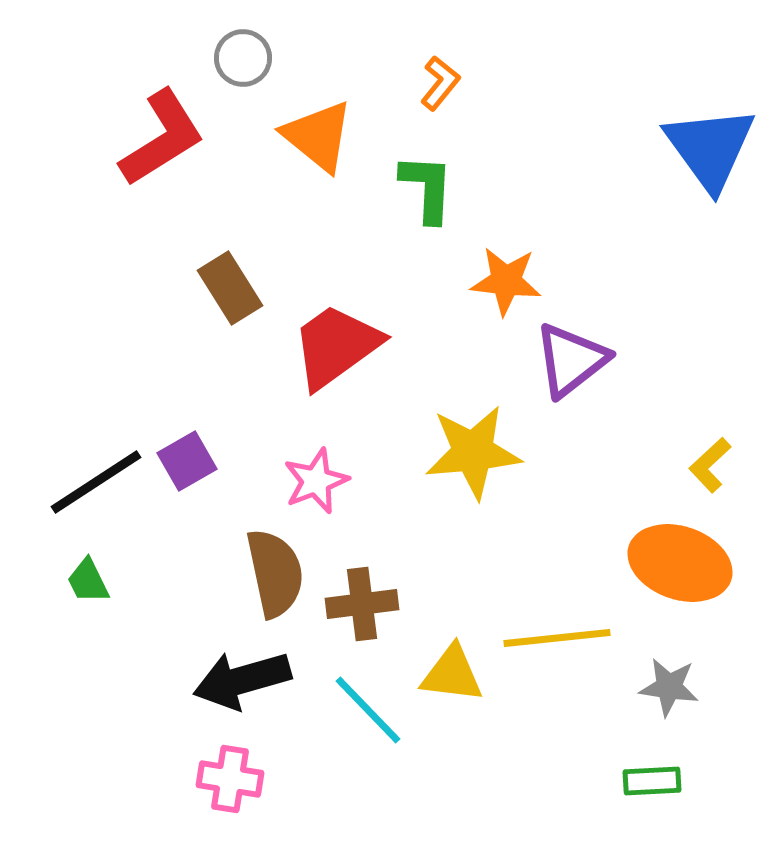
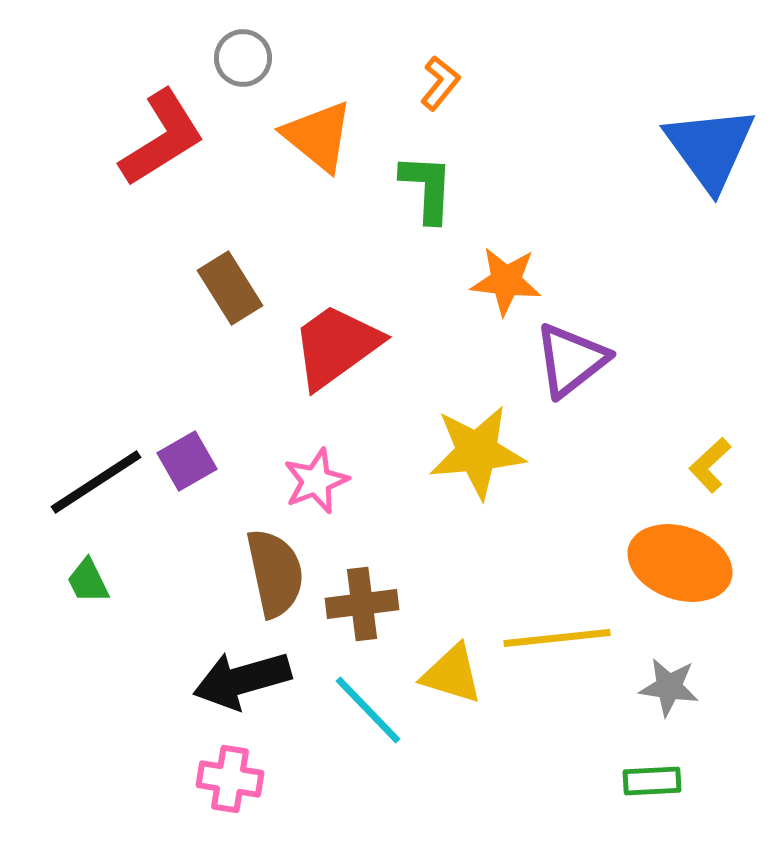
yellow star: moved 4 px right
yellow triangle: rotated 10 degrees clockwise
